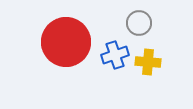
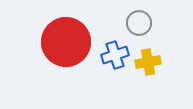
yellow cross: rotated 15 degrees counterclockwise
